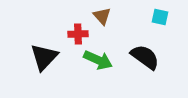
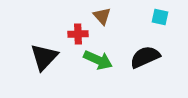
black semicircle: rotated 60 degrees counterclockwise
